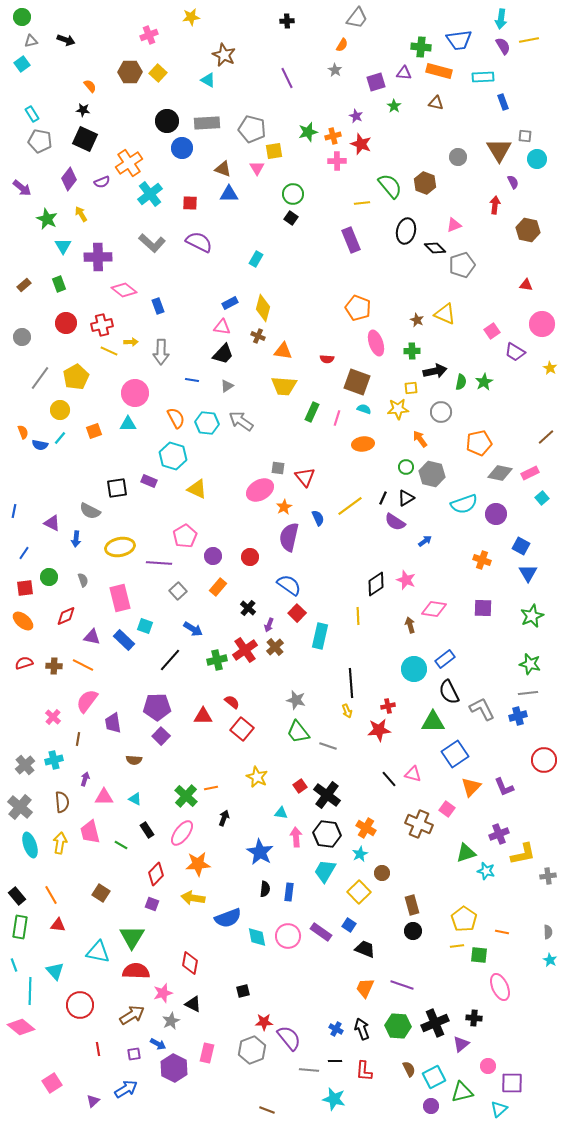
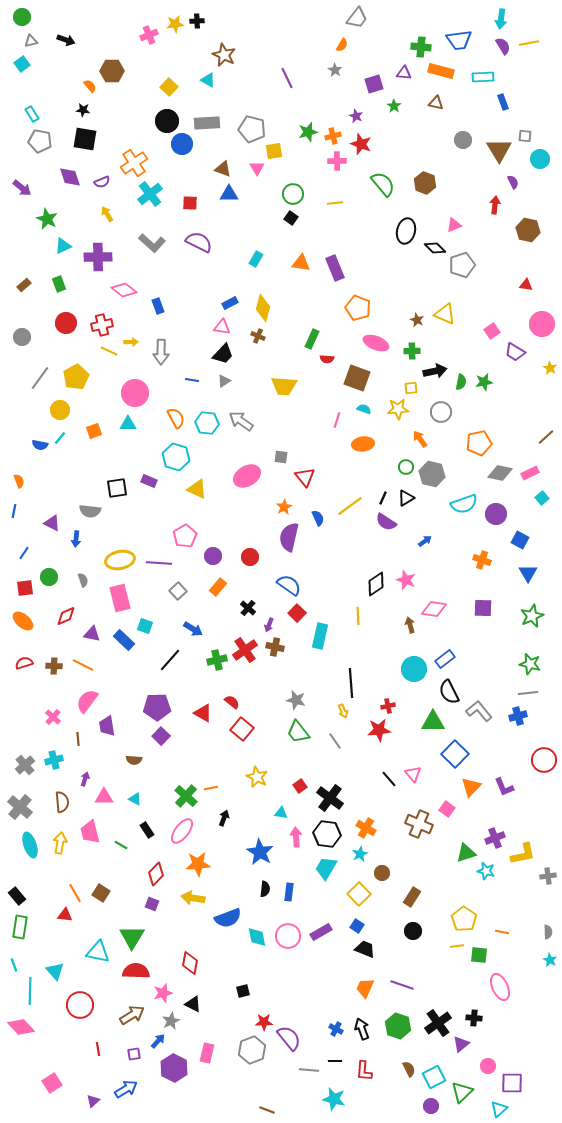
yellow star at (191, 17): moved 16 px left, 7 px down
black cross at (287, 21): moved 90 px left
yellow line at (529, 40): moved 3 px down
orange rectangle at (439, 71): moved 2 px right
brown hexagon at (130, 72): moved 18 px left, 1 px up
yellow square at (158, 73): moved 11 px right, 14 px down
purple square at (376, 82): moved 2 px left, 2 px down
black square at (85, 139): rotated 15 degrees counterclockwise
blue circle at (182, 148): moved 4 px up
gray circle at (458, 157): moved 5 px right, 17 px up
cyan circle at (537, 159): moved 3 px right
orange cross at (129, 163): moved 5 px right
purple diamond at (69, 179): moved 1 px right, 2 px up; rotated 55 degrees counterclockwise
green semicircle at (390, 186): moved 7 px left, 2 px up
yellow line at (362, 203): moved 27 px left
yellow arrow at (81, 214): moved 26 px right
purple rectangle at (351, 240): moved 16 px left, 28 px down
cyan triangle at (63, 246): rotated 36 degrees clockwise
pink ellipse at (376, 343): rotated 50 degrees counterclockwise
orange triangle at (283, 351): moved 18 px right, 88 px up
brown square at (357, 382): moved 4 px up
green star at (484, 382): rotated 18 degrees clockwise
gray triangle at (227, 386): moved 3 px left, 5 px up
green rectangle at (312, 412): moved 73 px up
pink line at (337, 418): moved 2 px down
orange semicircle at (23, 432): moved 4 px left, 49 px down
cyan hexagon at (173, 456): moved 3 px right, 1 px down
gray square at (278, 468): moved 3 px right, 11 px up
pink ellipse at (260, 490): moved 13 px left, 14 px up
gray semicircle at (90, 511): rotated 20 degrees counterclockwise
purple semicircle at (395, 522): moved 9 px left
blue square at (521, 546): moved 1 px left, 6 px up
yellow ellipse at (120, 547): moved 13 px down
purple triangle at (92, 637): moved 3 px up
brown cross at (275, 647): rotated 36 degrees counterclockwise
gray L-shape at (482, 709): moved 3 px left, 2 px down; rotated 12 degrees counterclockwise
yellow arrow at (347, 711): moved 4 px left
red triangle at (203, 716): moved 3 px up; rotated 30 degrees clockwise
purple trapezoid at (113, 723): moved 6 px left, 3 px down
brown line at (78, 739): rotated 16 degrees counterclockwise
gray line at (328, 746): moved 7 px right, 5 px up; rotated 36 degrees clockwise
blue square at (455, 754): rotated 12 degrees counterclockwise
pink triangle at (413, 774): rotated 36 degrees clockwise
black cross at (327, 795): moved 3 px right, 3 px down
pink ellipse at (182, 833): moved 2 px up
purple cross at (499, 834): moved 4 px left, 4 px down
cyan trapezoid at (325, 871): moved 1 px right, 3 px up
yellow square at (359, 892): moved 2 px down
orange line at (51, 895): moved 24 px right, 2 px up
brown rectangle at (412, 905): moved 8 px up; rotated 48 degrees clockwise
red triangle at (58, 925): moved 7 px right, 10 px up
blue square at (349, 925): moved 8 px right, 1 px down
purple rectangle at (321, 932): rotated 65 degrees counterclockwise
black cross at (435, 1023): moved 3 px right; rotated 12 degrees counterclockwise
green hexagon at (398, 1026): rotated 15 degrees clockwise
pink diamond at (21, 1027): rotated 8 degrees clockwise
blue arrow at (158, 1044): moved 3 px up; rotated 77 degrees counterclockwise
green triangle at (462, 1092): rotated 30 degrees counterclockwise
